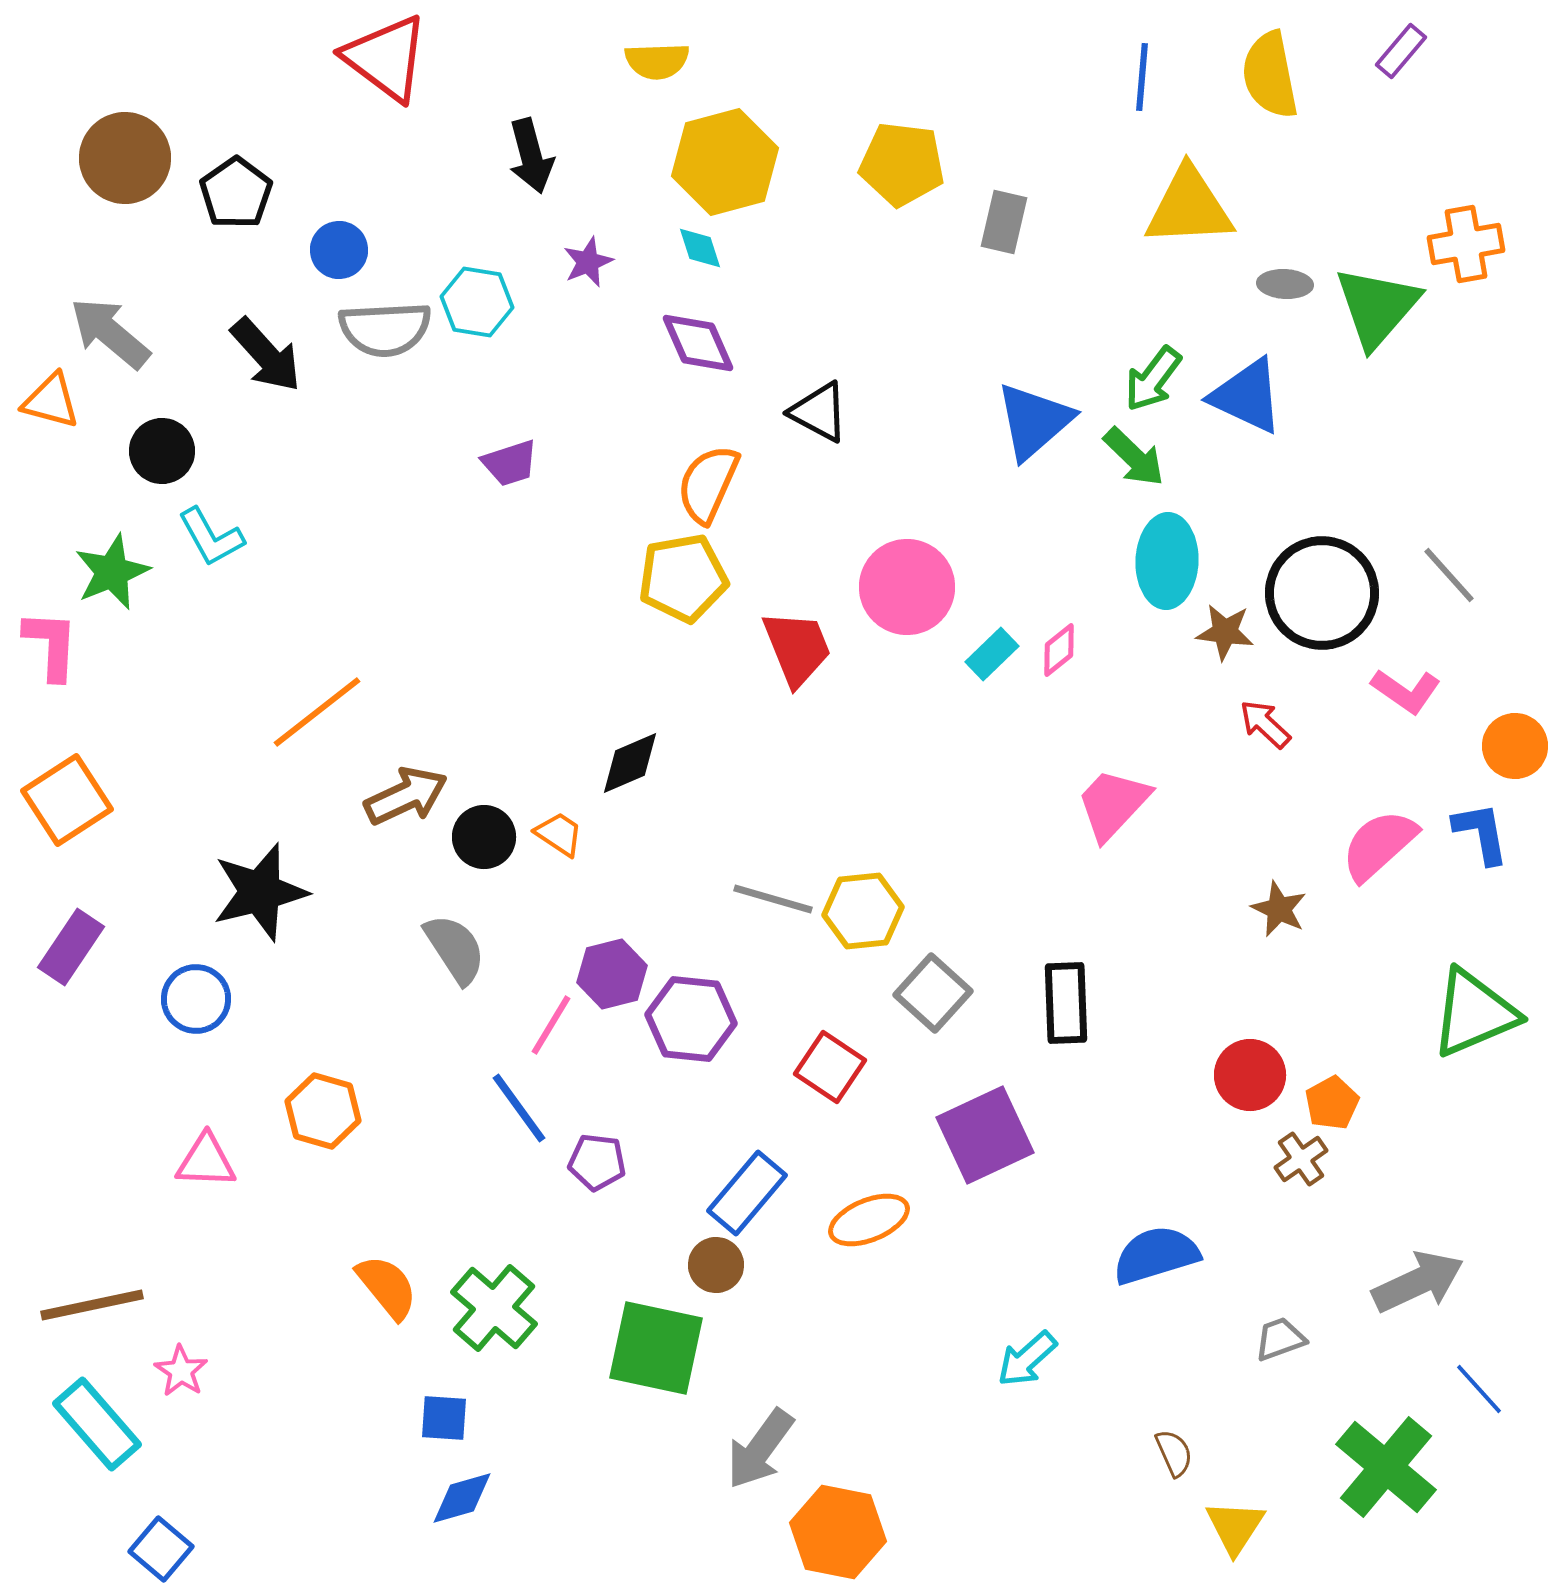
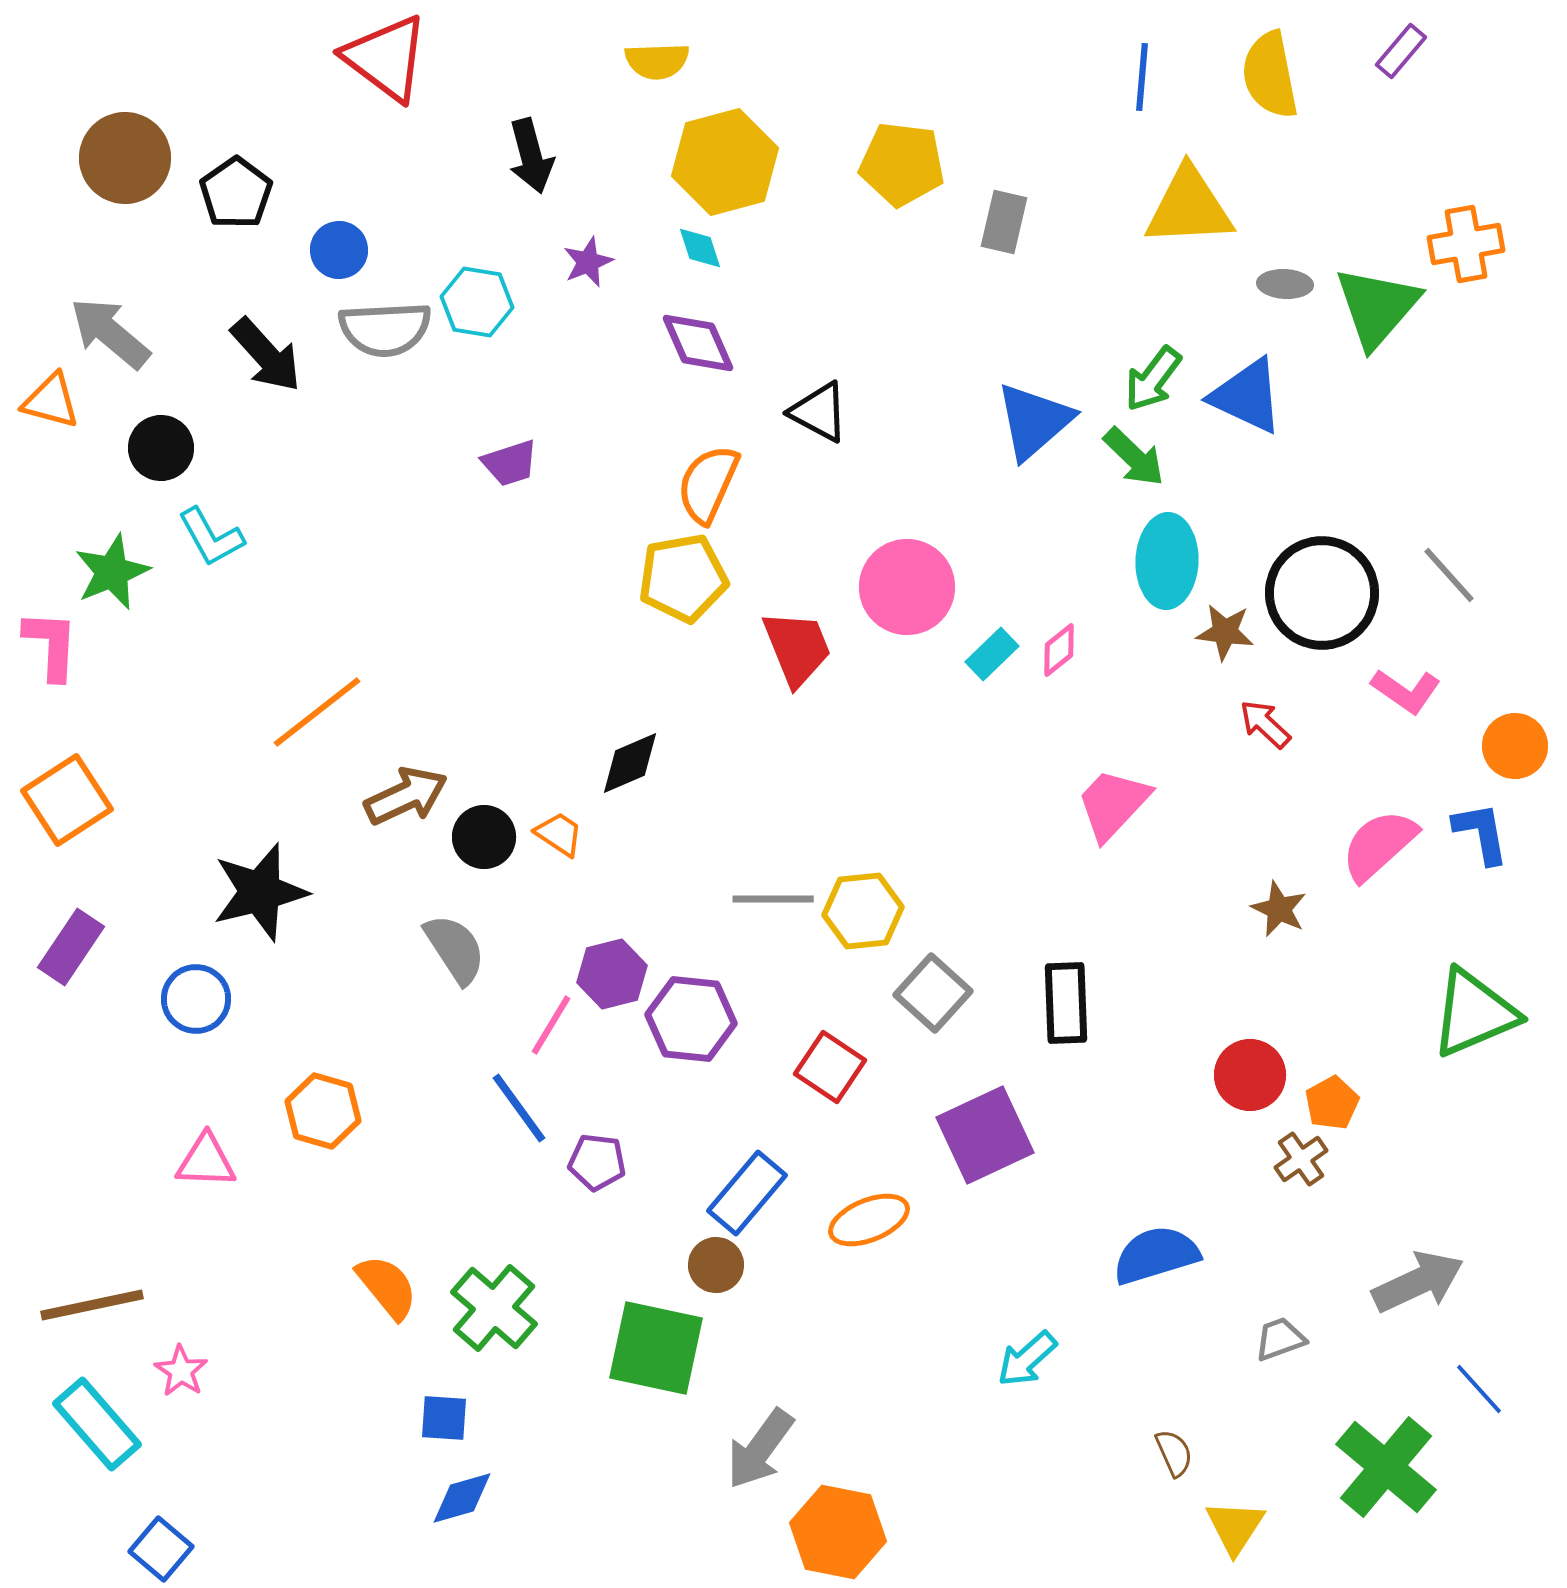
black circle at (162, 451): moved 1 px left, 3 px up
gray line at (773, 899): rotated 16 degrees counterclockwise
